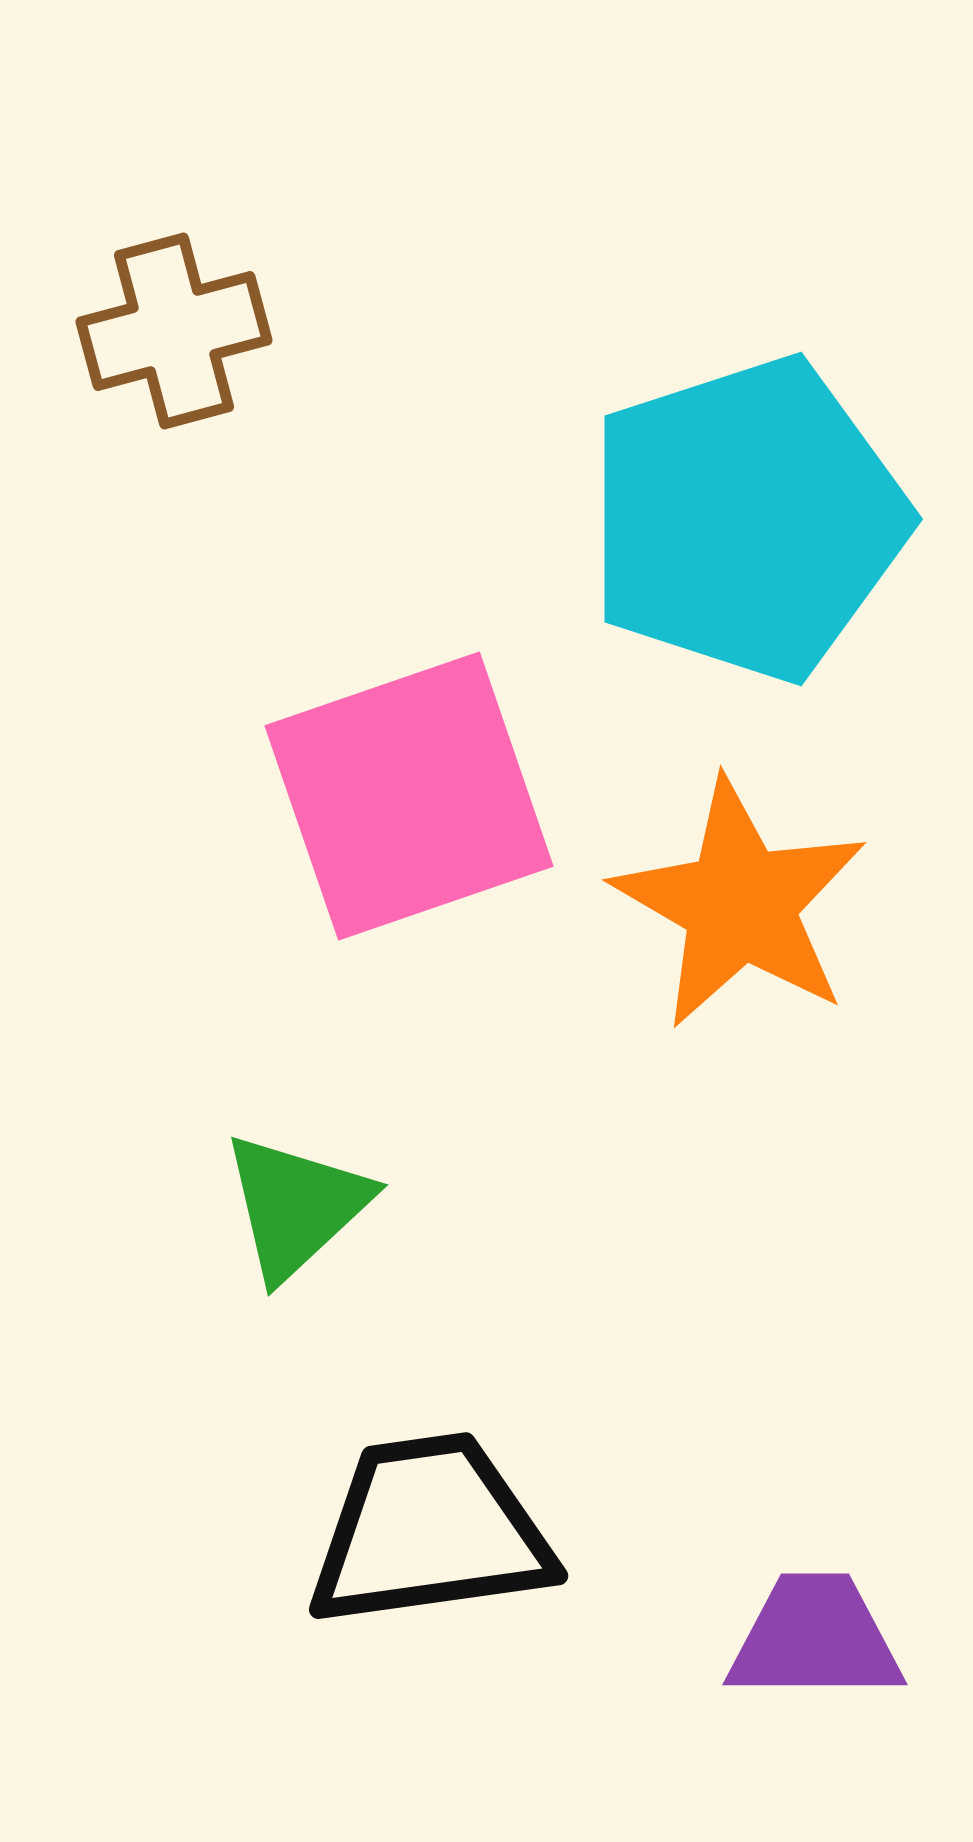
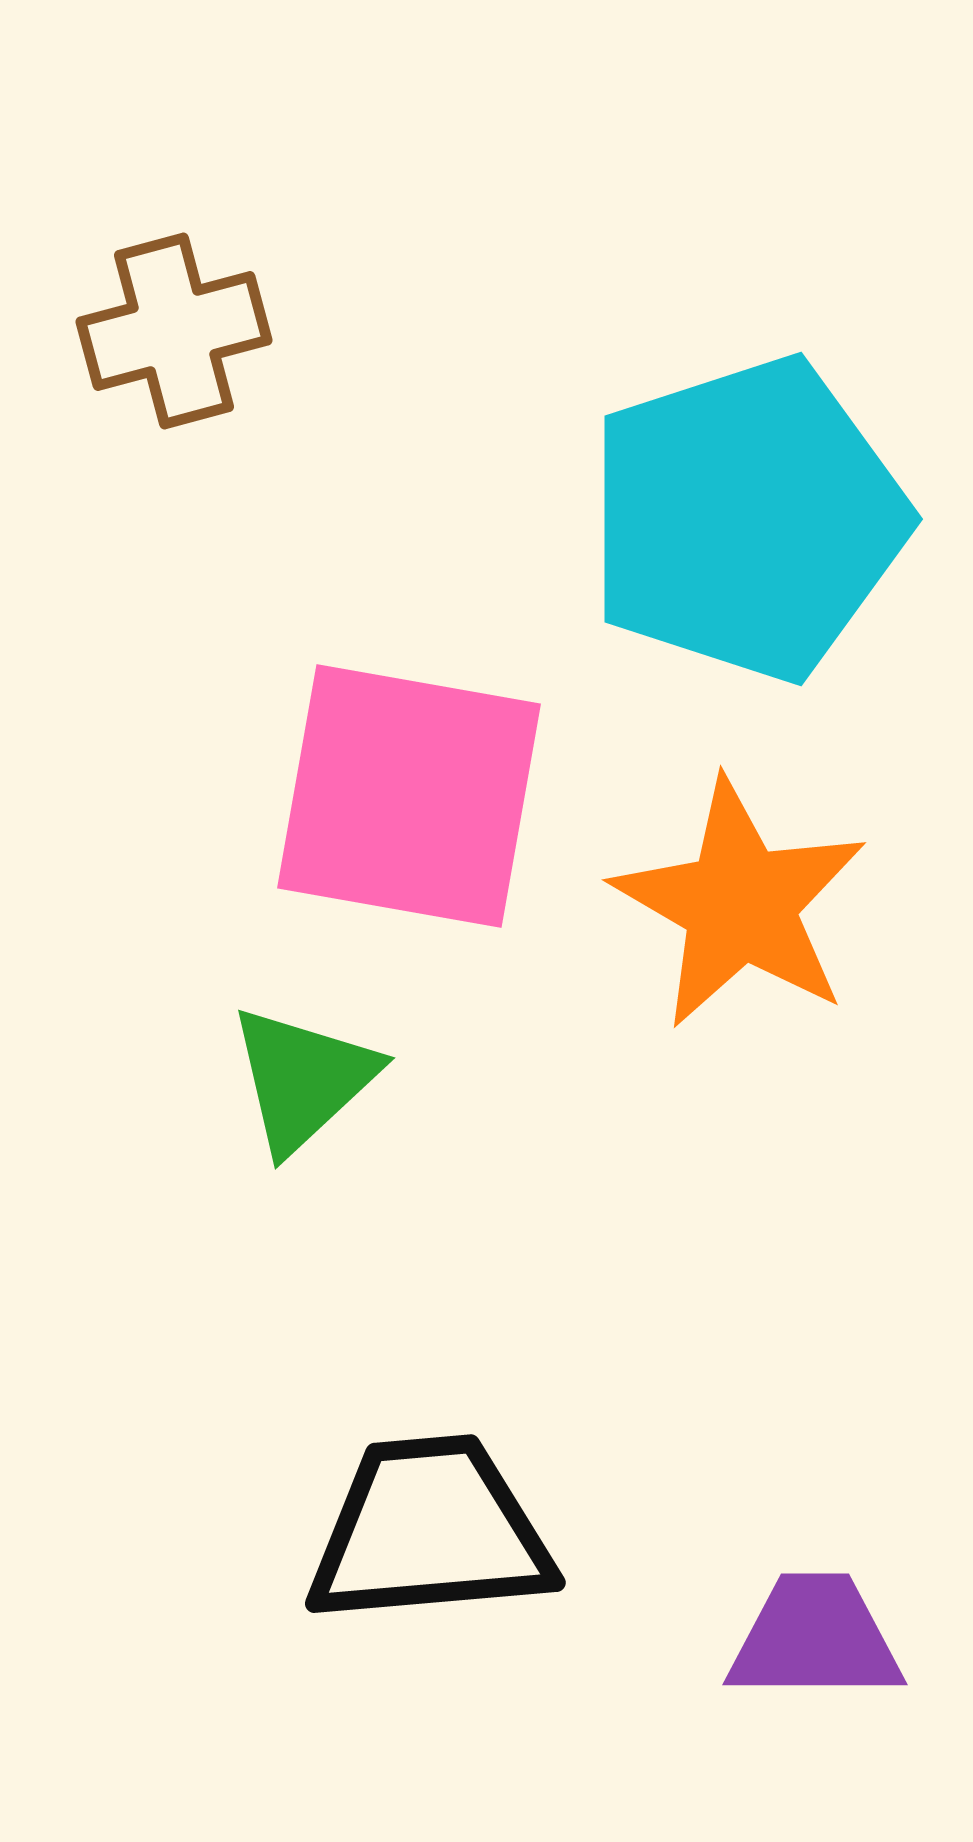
pink square: rotated 29 degrees clockwise
green triangle: moved 7 px right, 127 px up
black trapezoid: rotated 3 degrees clockwise
